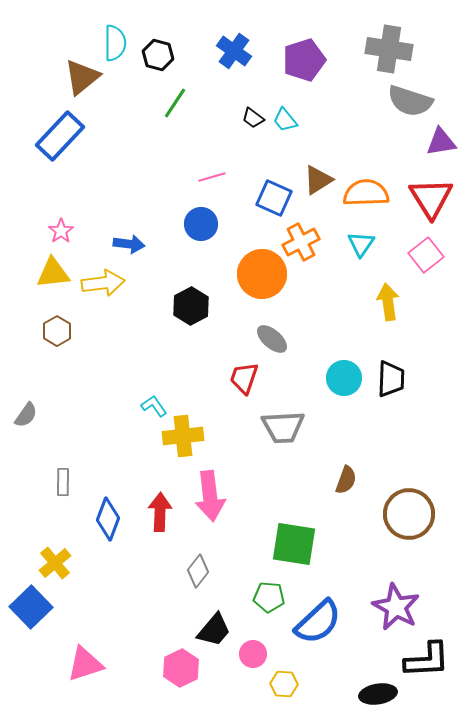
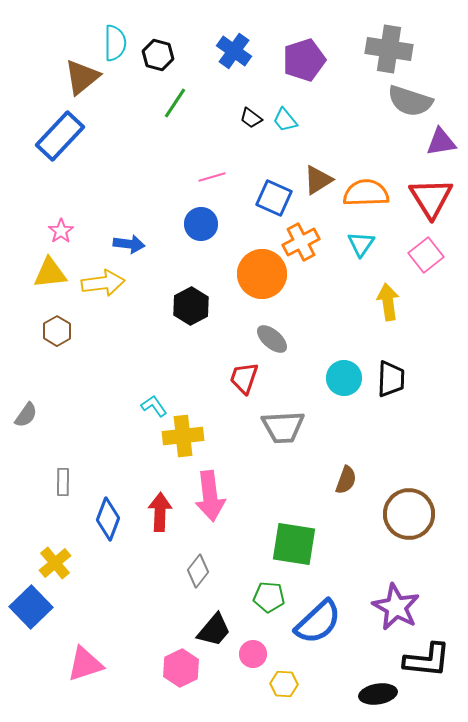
black trapezoid at (253, 118): moved 2 px left
yellow triangle at (53, 273): moved 3 px left
black L-shape at (427, 660): rotated 9 degrees clockwise
